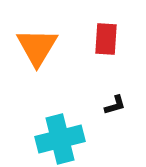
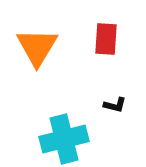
black L-shape: rotated 30 degrees clockwise
cyan cross: moved 4 px right
